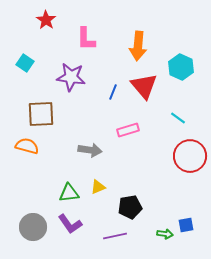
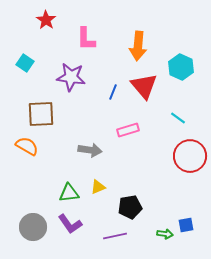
orange semicircle: rotated 15 degrees clockwise
